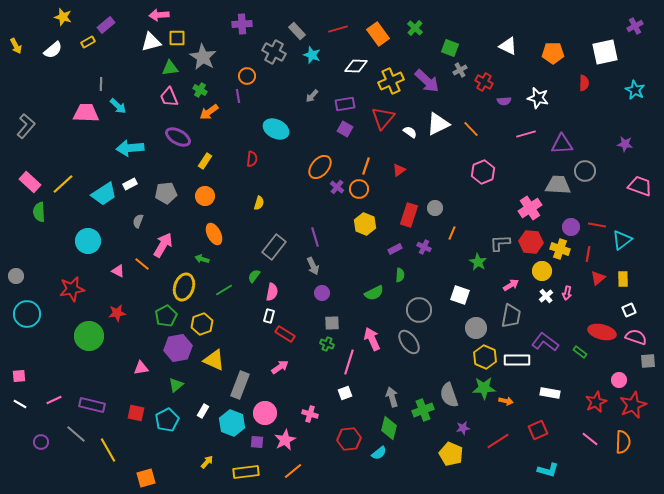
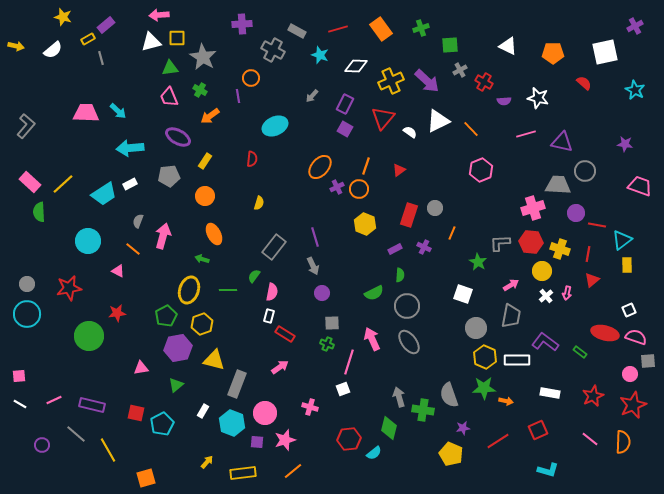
green cross at (415, 28): moved 6 px right; rotated 28 degrees clockwise
gray rectangle at (297, 31): rotated 18 degrees counterclockwise
orange rectangle at (378, 34): moved 3 px right, 5 px up
yellow rectangle at (88, 42): moved 3 px up
yellow arrow at (16, 46): rotated 49 degrees counterclockwise
green square at (450, 48): moved 3 px up; rotated 24 degrees counterclockwise
gray cross at (274, 52): moved 1 px left, 2 px up
cyan star at (312, 55): moved 8 px right
orange circle at (247, 76): moved 4 px right, 2 px down
red semicircle at (584, 83): rotated 49 degrees counterclockwise
gray line at (101, 84): moved 26 px up; rotated 16 degrees counterclockwise
purple rectangle at (345, 104): rotated 54 degrees counterclockwise
cyan arrow at (118, 106): moved 5 px down
orange arrow at (209, 112): moved 1 px right, 4 px down
white triangle at (438, 124): moved 3 px up
cyan ellipse at (276, 129): moved 1 px left, 3 px up; rotated 50 degrees counterclockwise
purple triangle at (562, 144): moved 2 px up; rotated 15 degrees clockwise
pink hexagon at (483, 172): moved 2 px left, 2 px up
purple cross at (337, 187): rotated 24 degrees clockwise
gray pentagon at (166, 193): moved 3 px right, 17 px up
pink cross at (530, 208): moved 3 px right; rotated 15 degrees clockwise
purple circle at (571, 227): moved 5 px right, 14 px up
pink arrow at (163, 245): moved 9 px up; rotated 15 degrees counterclockwise
orange line at (142, 264): moved 9 px left, 15 px up
gray circle at (16, 276): moved 11 px right, 8 px down
red triangle at (598, 278): moved 6 px left, 2 px down
yellow rectangle at (623, 279): moved 4 px right, 14 px up
yellow ellipse at (184, 287): moved 5 px right, 3 px down
red star at (72, 289): moved 3 px left, 1 px up
green line at (224, 290): moved 4 px right; rotated 30 degrees clockwise
white square at (460, 295): moved 3 px right, 1 px up
gray circle at (419, 310): moved 12 px left, 4 px up
red ellipse at (602, 332): moved 3 px right, 1 px down
yellow triangle at (214, 360): rotated 10 degrees counterclockwise
pink circle at (619, 380): moved 11 px right, 6 px up
gray rectangle at (240, 385): moved 3 px left, 1 px up
white square at (345, 393): moved 2 px left, 4 px up
gray arrow at (392, 397): moved 7 px right
red star at (596, 402): moved 3 px left, 6 px up
green cross at (423, 410): rotated 30 degrees clockwise
pink cross at (310, 414): moved 7 px up
cyan pentagon at (167, 420): moved 5 px left, 4 px down
pink star at (285, 440): rotated 10 degrees clockwise
purple circle at (41, 442): moved 1 px right, 3 px down
cyan semicircle at (379, 453): moved 5 px left
yellow rectangle at (246, 472): moved 3 px left, 1 px down
